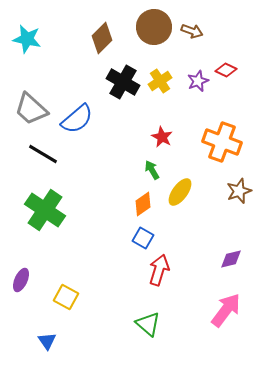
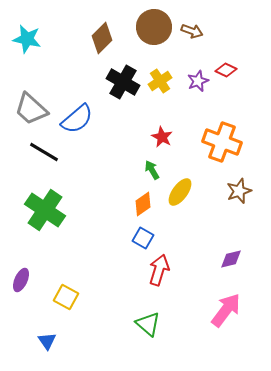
black line: moved 1 px right, 2 px up
